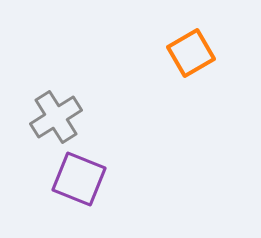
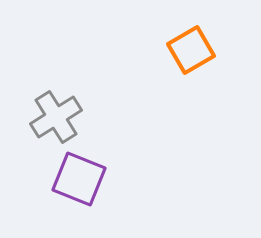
orange square: moved 3 px up
